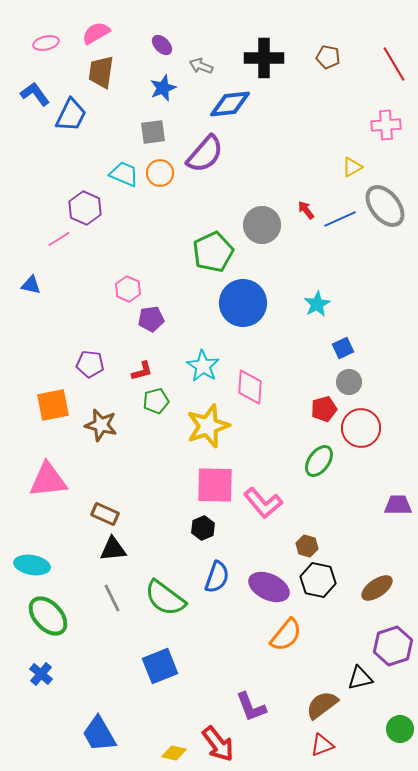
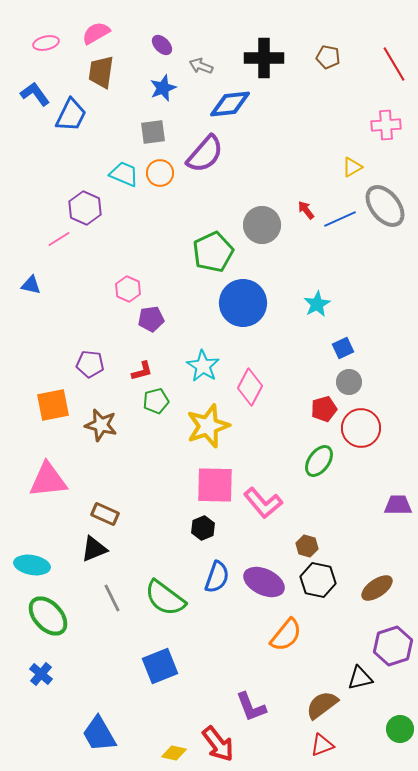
pink diamond at (250, 387): rotated 24 degrees clockwise
black triangle at (113, 549): moved 19 px left; rotated 16 degrees counterclockwise
purple ellipse at (269, 587): moved 5 px left, 5 px up
